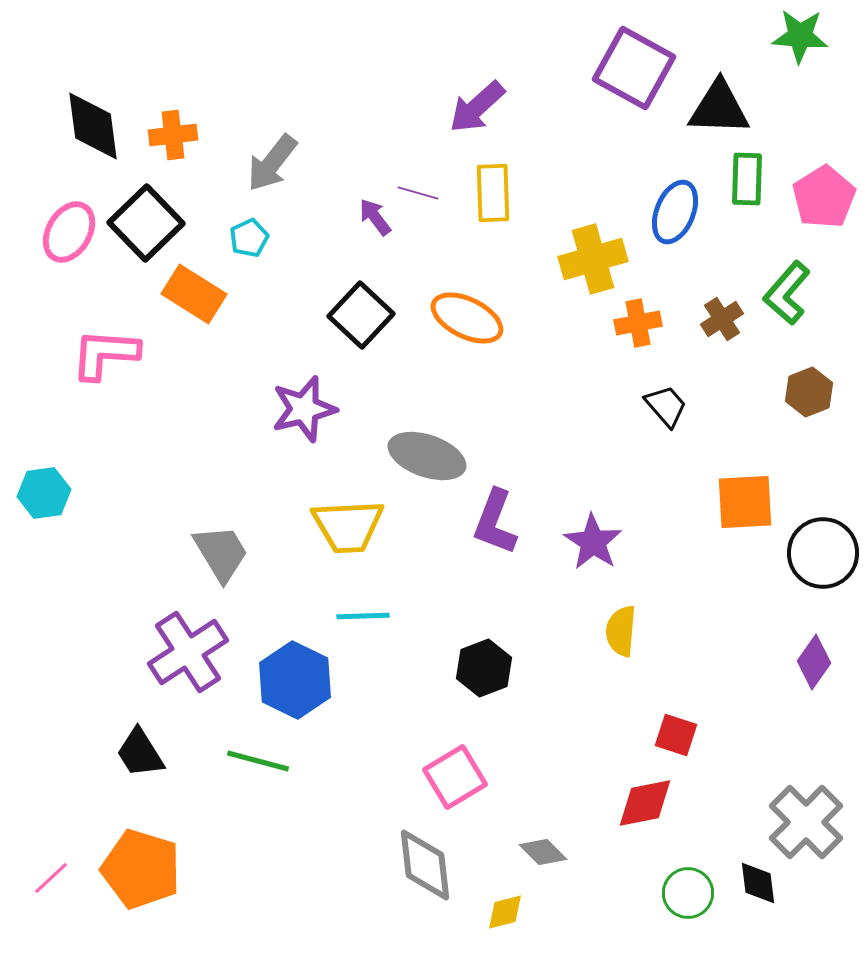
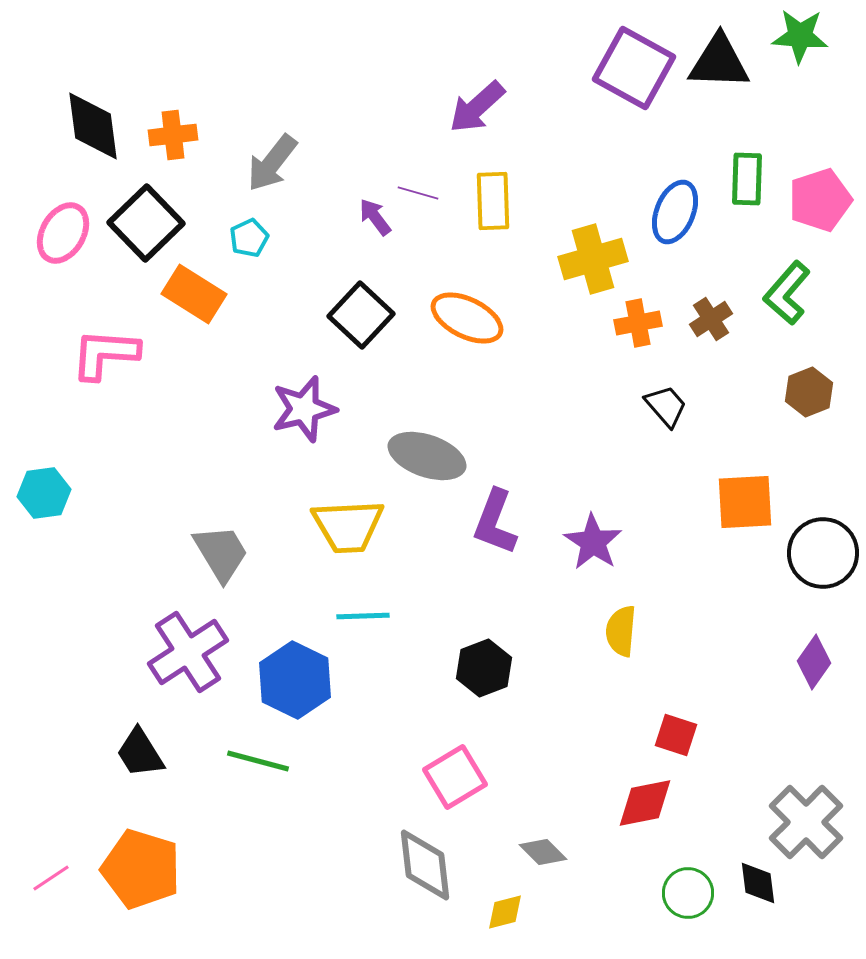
black triangle at (719, 108): moved 46 px up
yellow rectangle at (493, 193): moved 8 px down
pink pentagon at (824, 197): moved 4 px left, 3 px down; rotated 14 degrees clockwise
pink ellipse at (69, 232): moved 6 px left, 1 px down
brown cross at (722, 319): moved 11 px left
pink line at (51, 878): rotated 9 degrees clockwise
